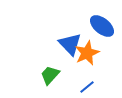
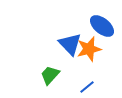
orange star: moved 2 px right, 4 px up; rotated 10 degrees clockwise
